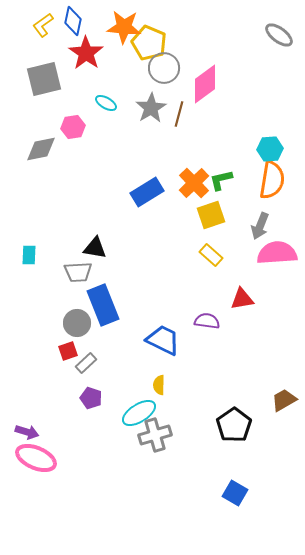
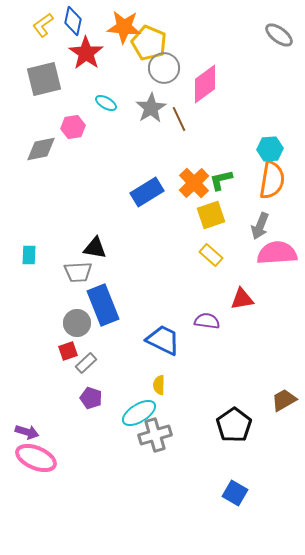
brown line at (179, 114): moved 5 px down; rotated 40 degrees counterclockwise
